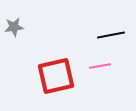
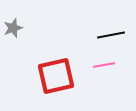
gray star: moved 1 px left, 1 px down; rotated 12 degrees counterclockwise
pink line: moved 4 px right, 1 px up
